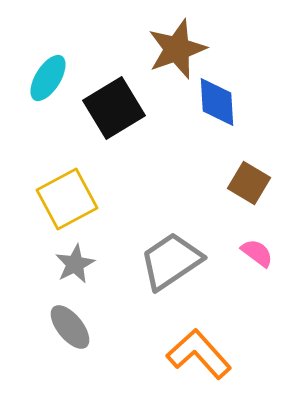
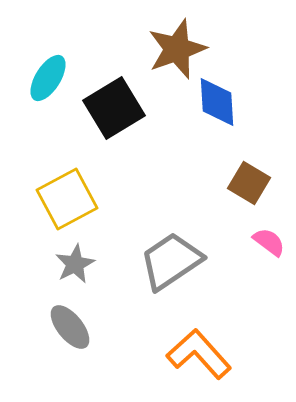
pink semicircle: moved 12 px right, 11 px up
